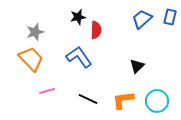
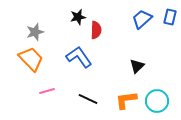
orange L-shape: moved 3 px right
